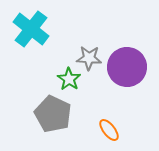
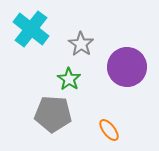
gray star: moved 8 px left, 14 px up; rotated 30 degrees clockwise
gray pentagon: rotated 21 degrees counterclockwise
